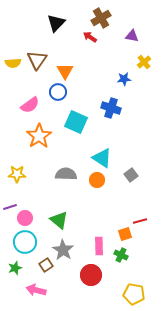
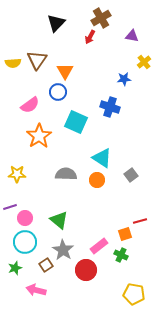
red arrow: rotated 96 degrees counterclockwise
blue cross: moved 1 px left, 1 px up
pink rectangle: rotated 54 degrees clockwise
red circle: moved 5 px left, 5 px up
